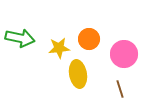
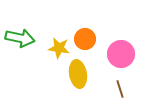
orange circle: moved 4 px left
yellow star: rotated 15 degrees clockwise
pink circle: moved 3 px left
